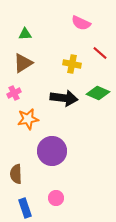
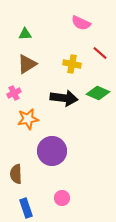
brown triangle: moved 4 px right, 1 px down
pink circle: moved 6 px right
blue rectangle: moved 1 px right
